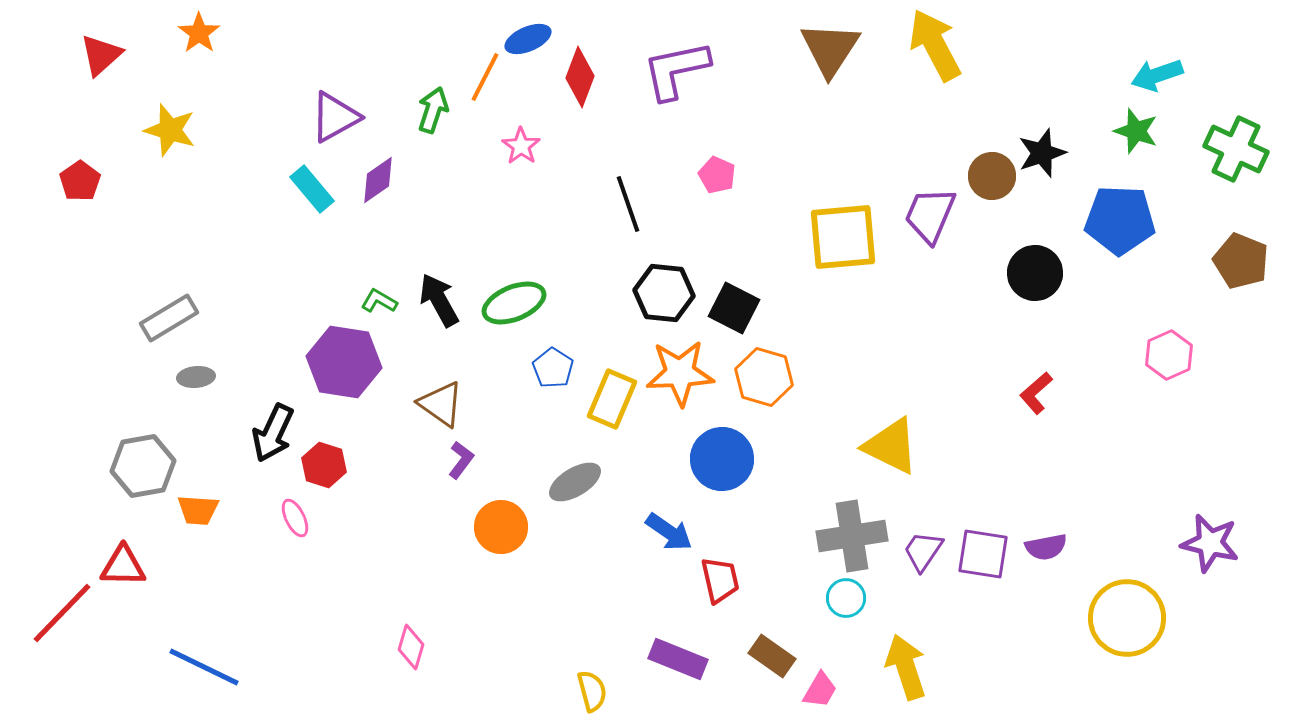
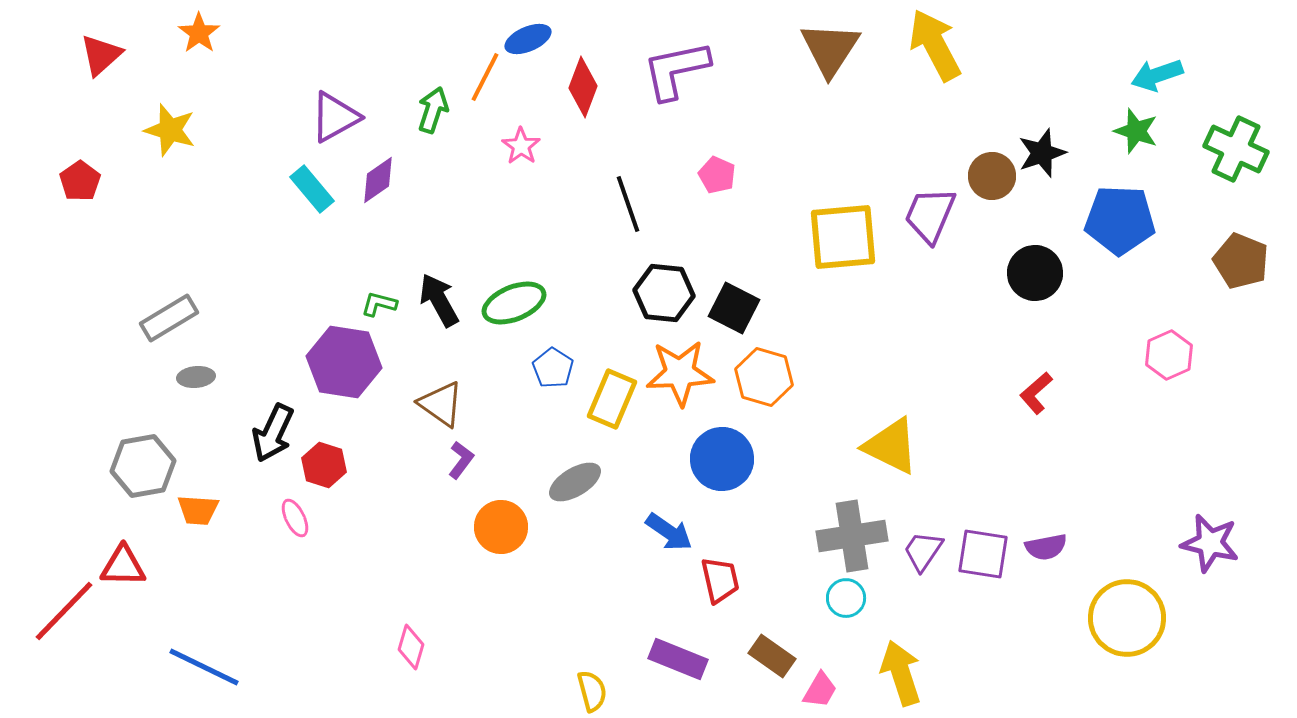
red diamond at (580, 77): moved 3 px right, 10 px down
green L-shape at (379, 301): moved 3 px down; rotated 15 degrees counterclockwise
red line at (62, 613): moved 2 px right, 2 px up
yellow arrow at (906, 667): moved 5 px left, 6 px down
